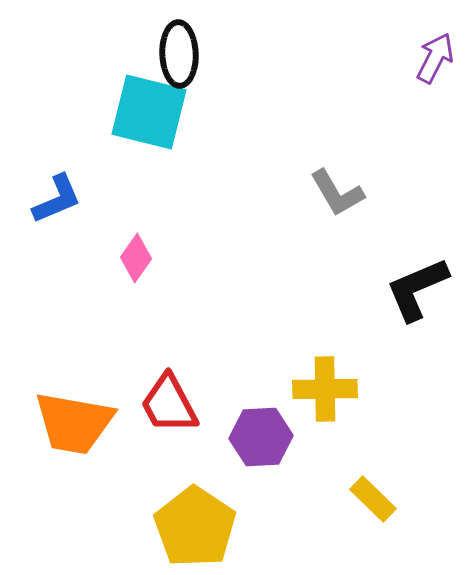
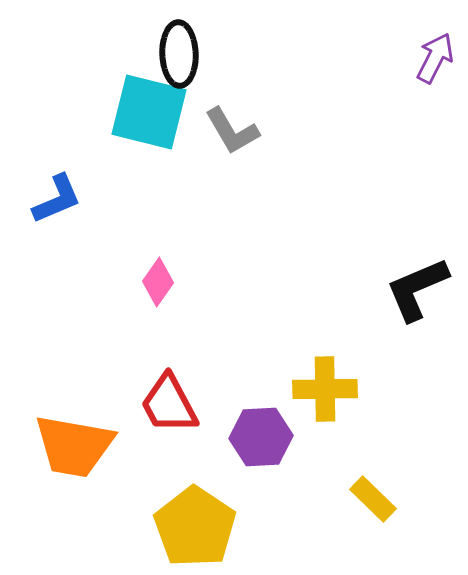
gray L-shape: moved 105 px left, 62 px up
pink diamond: moved 22 px right, 24 px down
orange trapezoid: moved 23 px down
